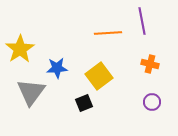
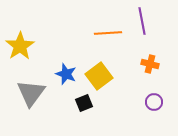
yellow star: moved 3 px up
blue star: moved 9 px right, 6 px down; rotated 25 degrees clockwise
gray triangle: moved 1 px down
purple circle: moved 2 px right
